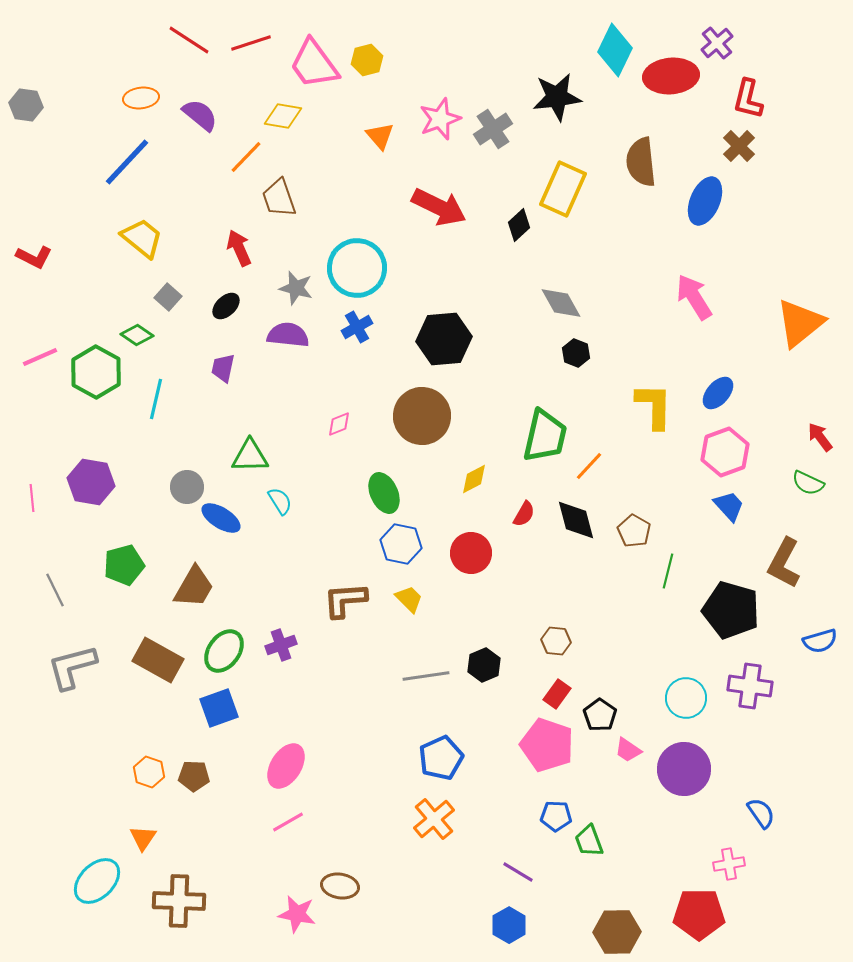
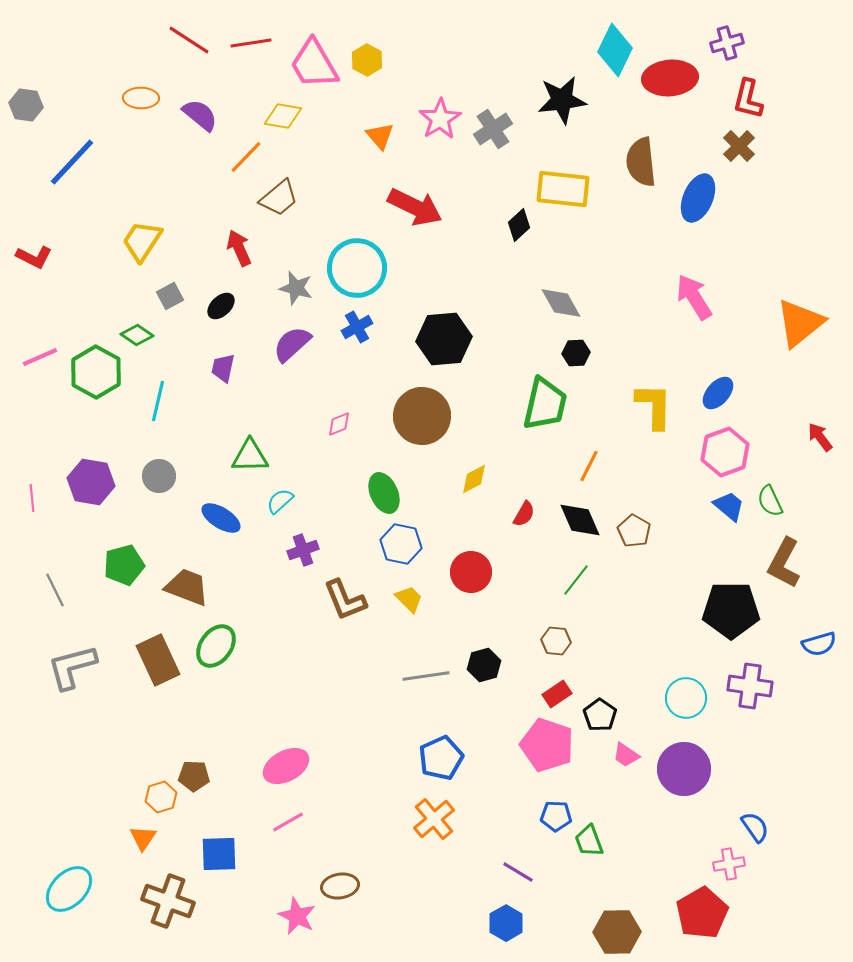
red line at (251, 43): rotated 9 degrees clockwise
purple cross at (717, 43): moved 10 px right; rotated 24 degrees clockwise
yellow hexagon at (367, 60): rotated 16 degrees counterclockwise
pink trapezoid at (314, 64): rotated 6 degrees clockwise
red ellipse at (671, 76): moved 1 px left, 2 px down
black star at (557, 97): moved 5 px right, 3 px down
orange ellipse at (141, 98): rotated 8 degrees clockwise
pink star at (440, 119): rotated 12 degrees counterclockwise
blue line at (127, 162): moved 55 px left
yellow rectangle at (563, 189): rotated 72 degrees clockwise
brown trapezoid at (279, 198): rotated 111 degrees counterclockwise
blue ellipse at (705, 201): moved 7 px left, 3 px up
red arrow at (439, 207): moved 24 px left
yellow trapezoid at (142, 238): moved 3 px down; rotated 96 degrees counterclockwise
gray square at (168, 297): moved 2 px right, 1 px up; rotated 20 degrees clockwise
black ellipse at (226, 306): moved 5 px left
purple semicircle at (288, 335): moved 4 px right, 9 px down; rotated 48 degrees counterclockwise
black hexagon at (576, 353): rotated 24 degrees counterclockwise
cyan line at (156, 399): moved 2 px right, 2 px down
green trapezoid at (545, 436): moved 32 px up
orange line at (589, 466): rotated 16 degrees counterclockwise
green semicircle at (808, 483): moved 38 px left, 18 px down; rotated 40 degrees clockwise
gray circle at (187, 487): moved 28 px left, 11 px up
cyan semicircle at (280, 501): rotated 100 degrees counterclockwise
blue trapezoid at (729, 506): rotated 8 degrees counterclockwise
black diamond at (576, 520): moved 4 px right; rotated 9 degrees counterclockwise
red circle at (471, 553): moved 19 px down
green line at (668, 571): moved 92 px left, 9 px down; rotated 24 degrees clockwise
brown trapezoid at (194, 587): moved 7 px left; rotated 99 degrees counterclockwise
brown L-shape at (345, 600): rotated 108 degrees counterclockwise
black pentagon at (731, 610): rotated 16 degrees counterclockwise
blue semicircle at (820, 641): moved 1 px left, 3 px down
purple cross at (281, 645): moved 22 px right, 95 px up
green ellipse at (224, 651): moved 8 px left, 5 px up
brown rectangle at (158, 660): rotated 36 degrees clockwise
black hexagon at (484, 665): rotated 8 degrees clockwise
red rectangle at (557, 694): rotated 20 degrees clockwise
blue square at (219, 708): moved 146 px down; rotated 18 degrees clockwise
pink trapezoid at (628, 750): moved 2 px left, 5 px down
pink ellipse at (286, 766): rotated 30 degrees clockwise
orange hexagon at (149, 772): moved 12 px right, 25 px down; rotated 24 degrees clockwise
blue semicircle at (761, 813): moved 6 px left, 14 px down
cyan ellipse at (97, 881): moved 28 px left, 8 px down
brown ellipse at (340, 886): rotated 18 degrees counterclockwise
brown cross at (179, 901): moved 11 px left; rotated 18 degrees clockwise
pink star at (297, 914): moved 2 px down; rotated 15 degrees clockwise
red pentagon at (699, 914): moved 3 px right, 1 px up; rotated 30 degrees counterclockwise
blue hexagon at (509, 925): moved 3 px left, 2 px up
